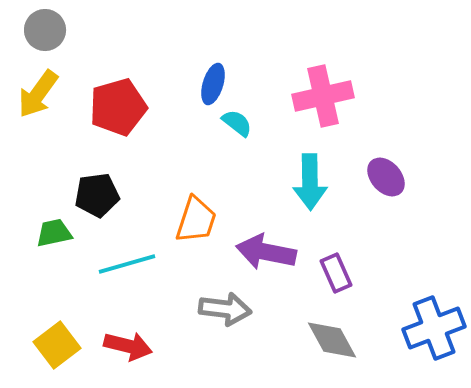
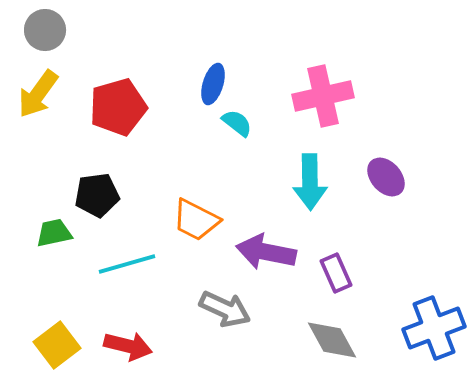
orange trapezoid: rotated 99 degrees clockwise
gray arrow: rotated 18 degrees clockwise
